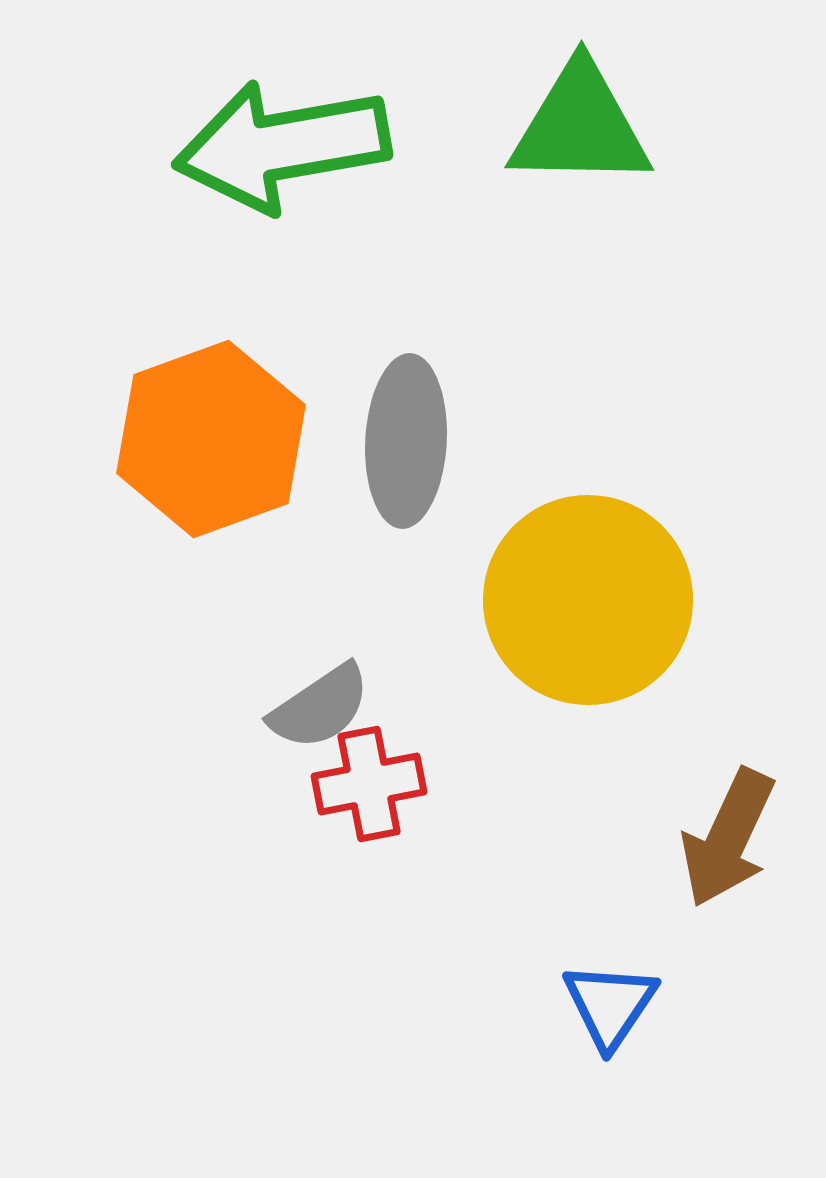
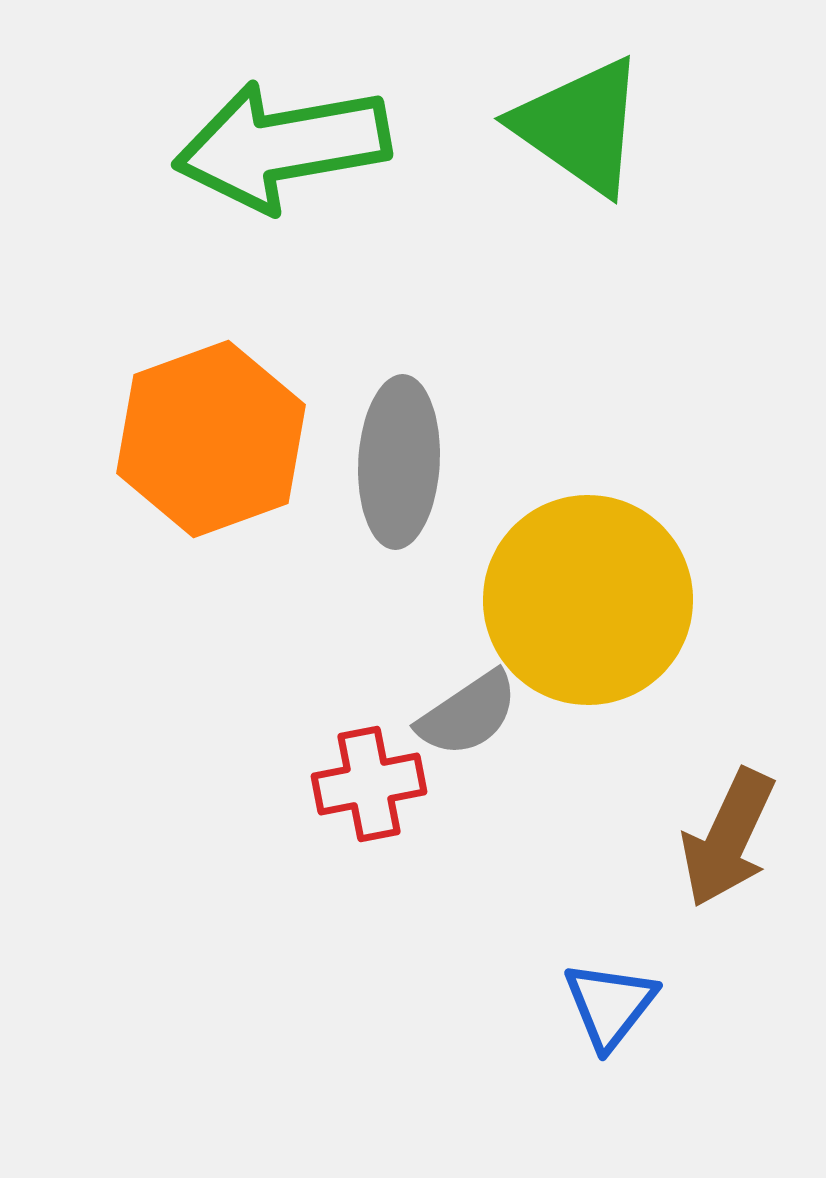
green triangle: rotated 34 degrees clockwise
gray ellipse: moved 7 px left, 21 px down
gray semicircle: moved 148 px right, 7 px down
blue triangle: rotated 4 degrees clockwise
